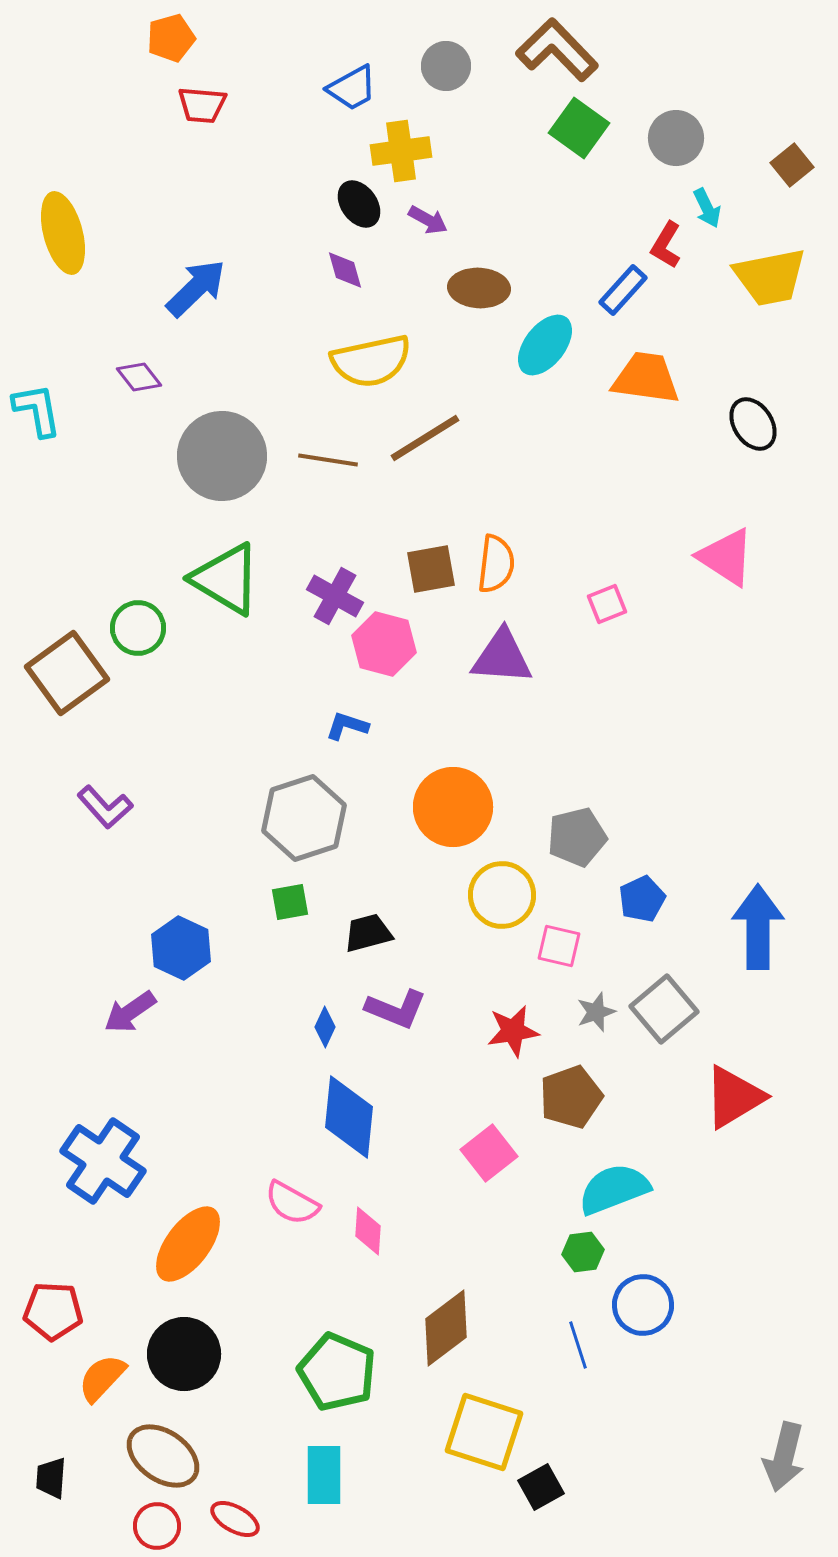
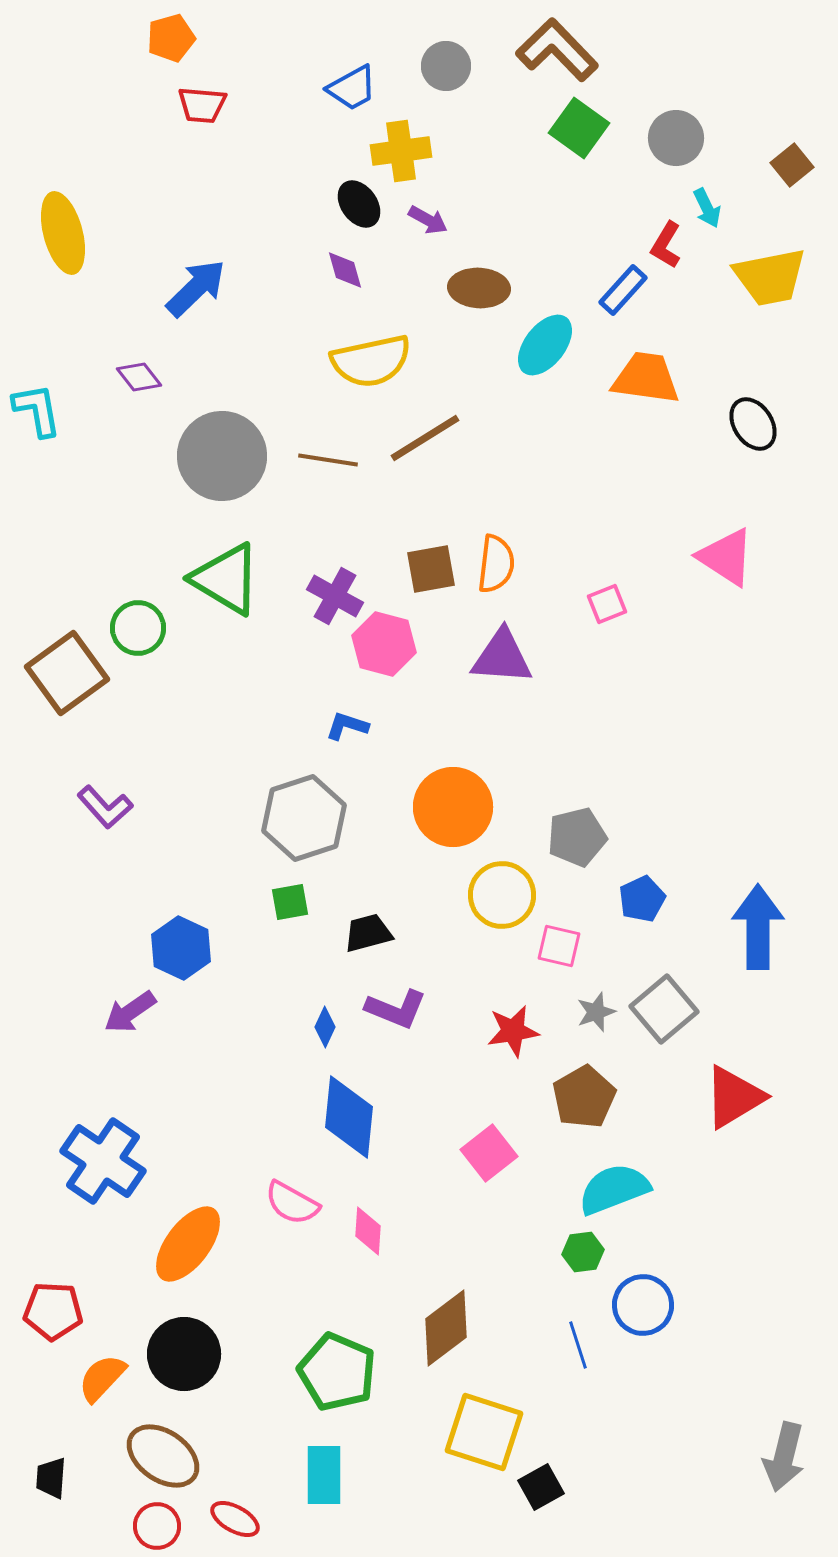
brown pentagon at (571, 1097): moved 13 px right; rotated 10 degrees counterclockwise
